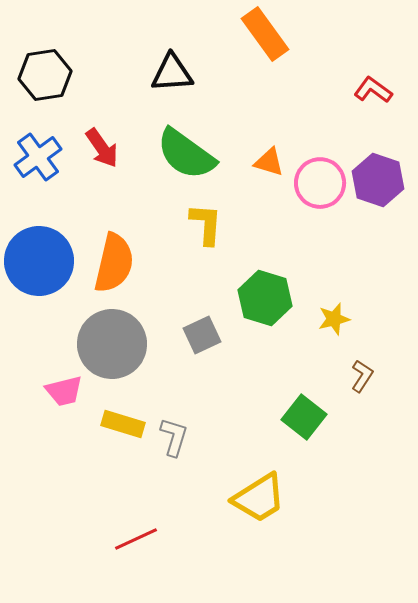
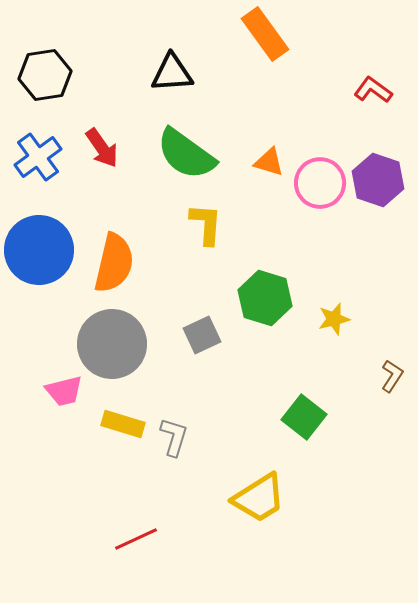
blue circle: moved 11 px up
brown L-shape: moved 30 px right
